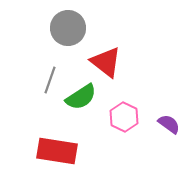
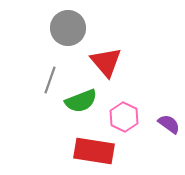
red triangle: rotated 12 degrees clockwise
green semicircle: moved 4 px down; rotated 12 degrees clockwise
red rectangle: moved 37 px right
